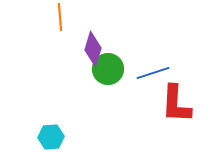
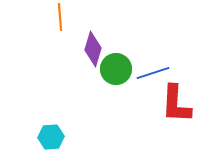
green circle: moved 8 px right
